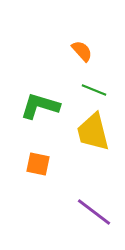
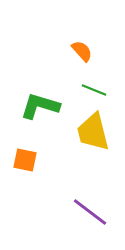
orange square: moved 13 px left, 4 px up
purple line: moved 4 px left
